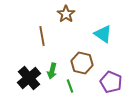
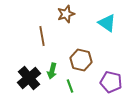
brown star: rotated 18 degrees clockwise
cyan triangle: moved 4 px right, 11 px up
brown hexagon: moved 1 px left, 3 px up
purple pentagon: rotated 10 degrees counterclockwise
